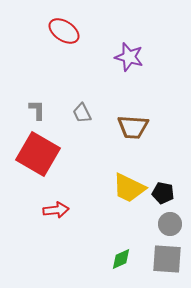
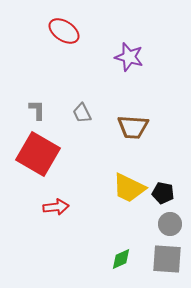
red arrow: moved 3 px up
